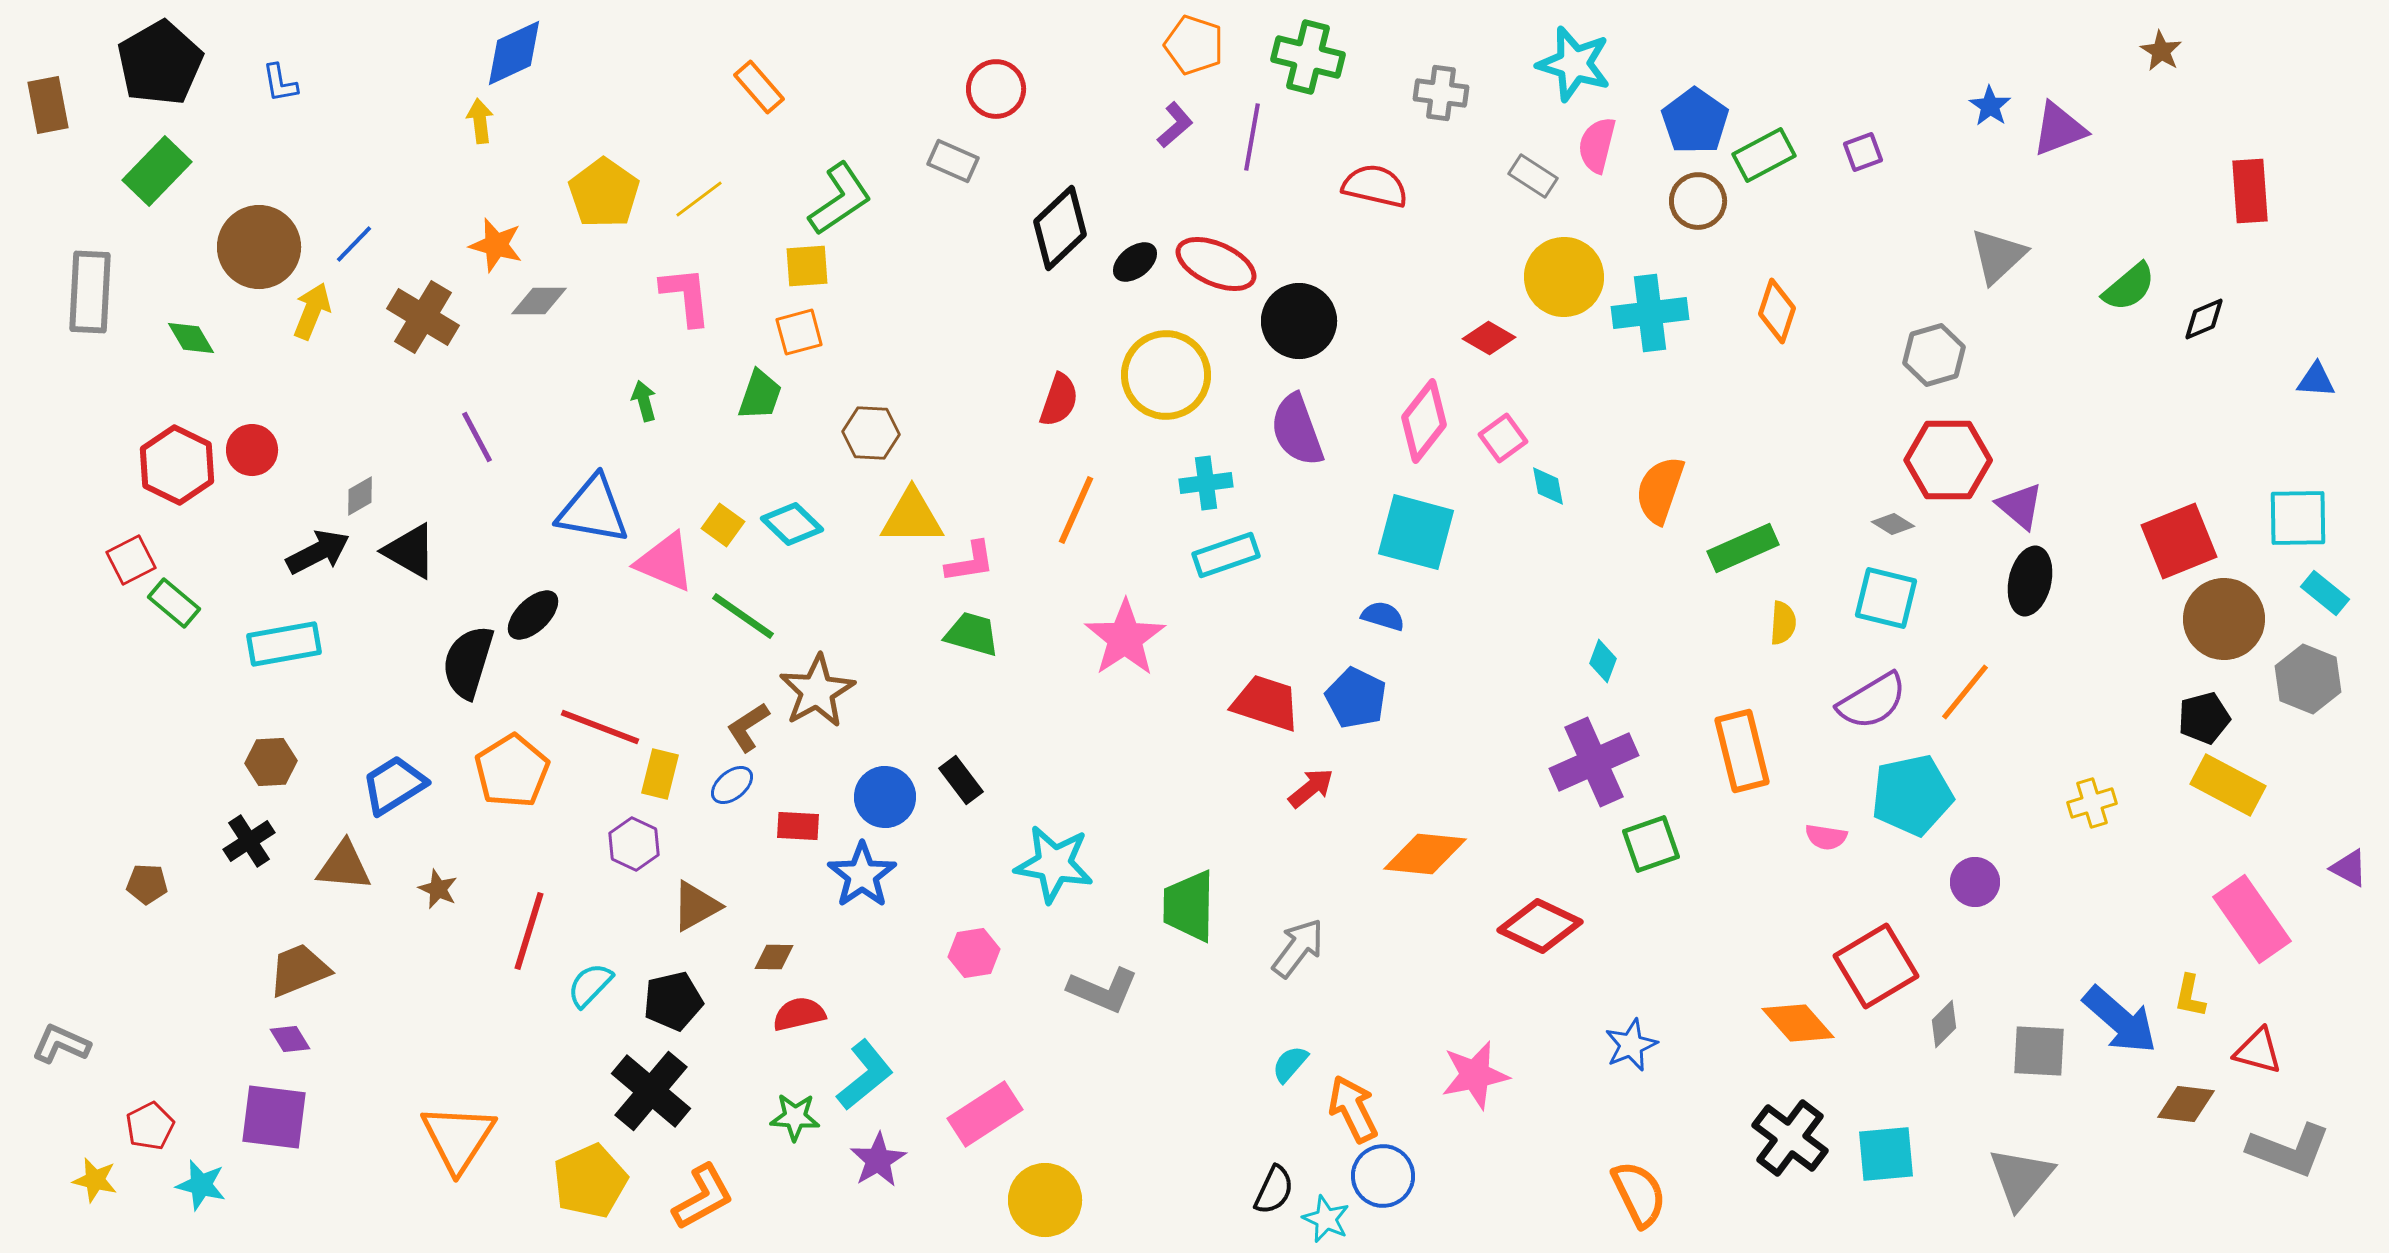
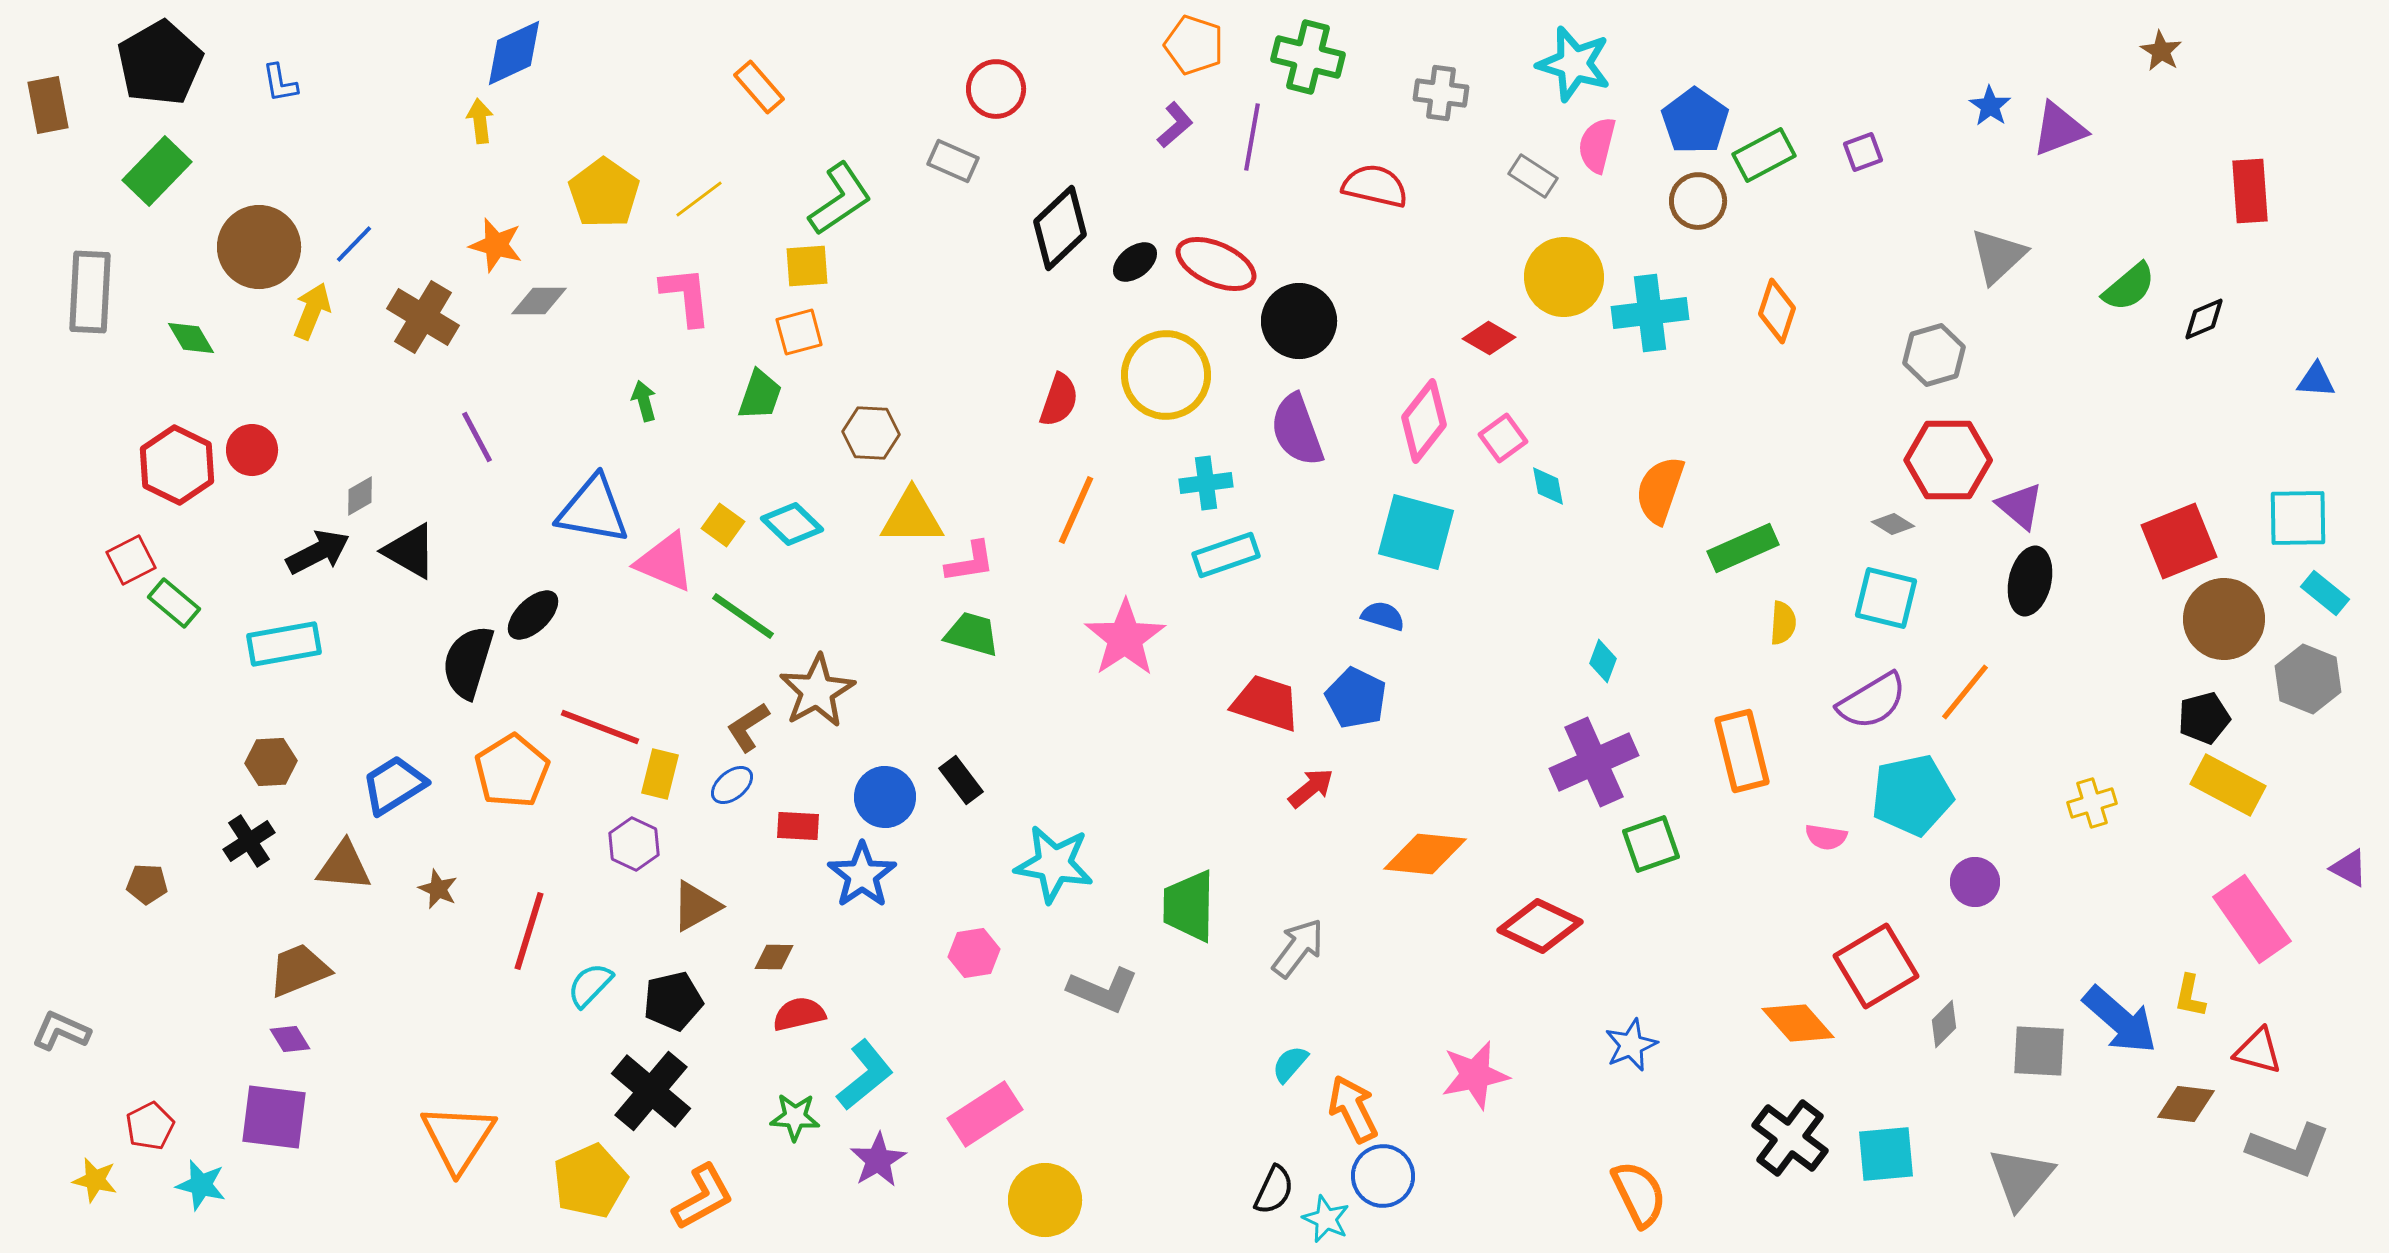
gray L-shape at (61, 1044): moved 13 px up
